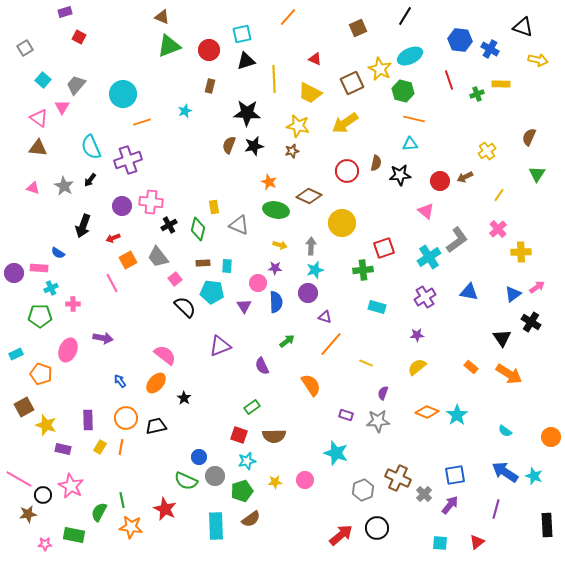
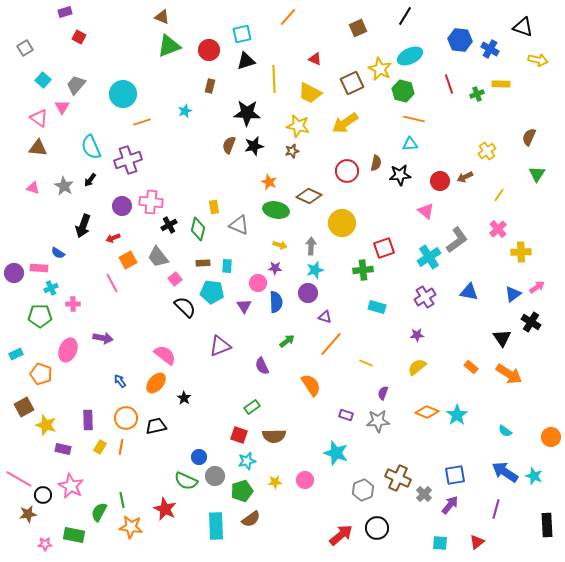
red line at (449, 80): moved 4 px down
